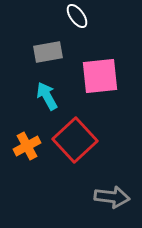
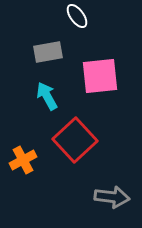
orange cross: moved 4 px left, 14 px down
